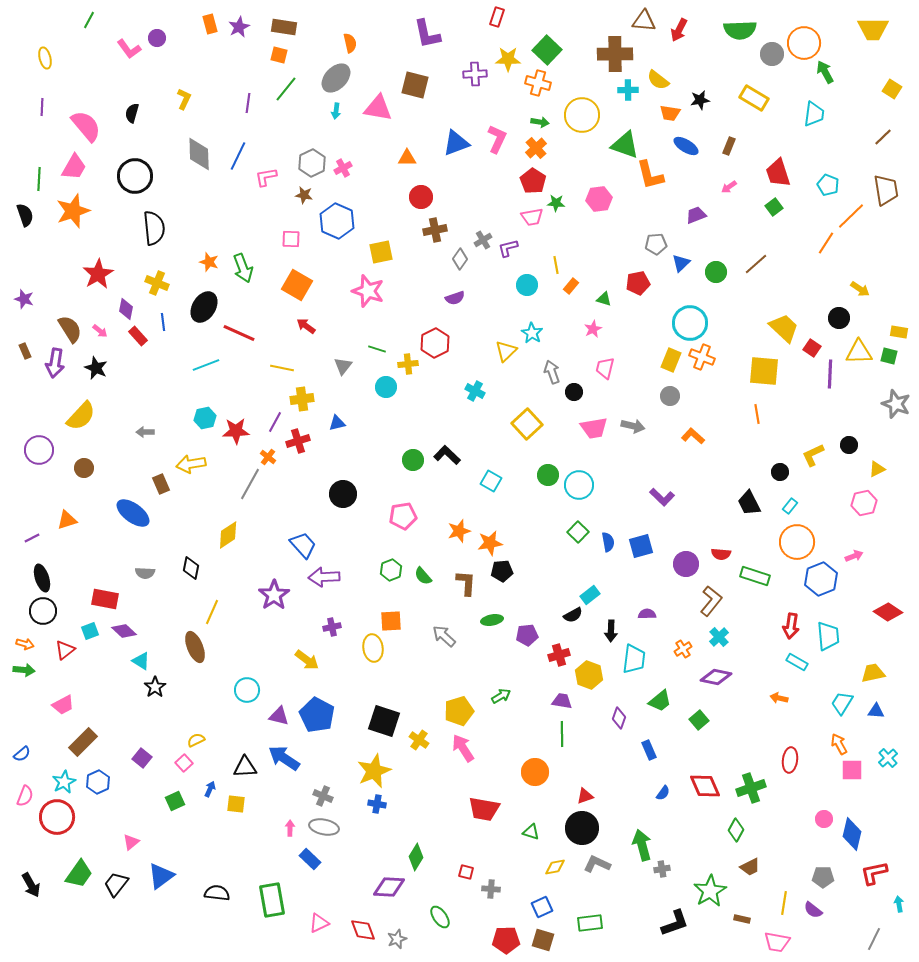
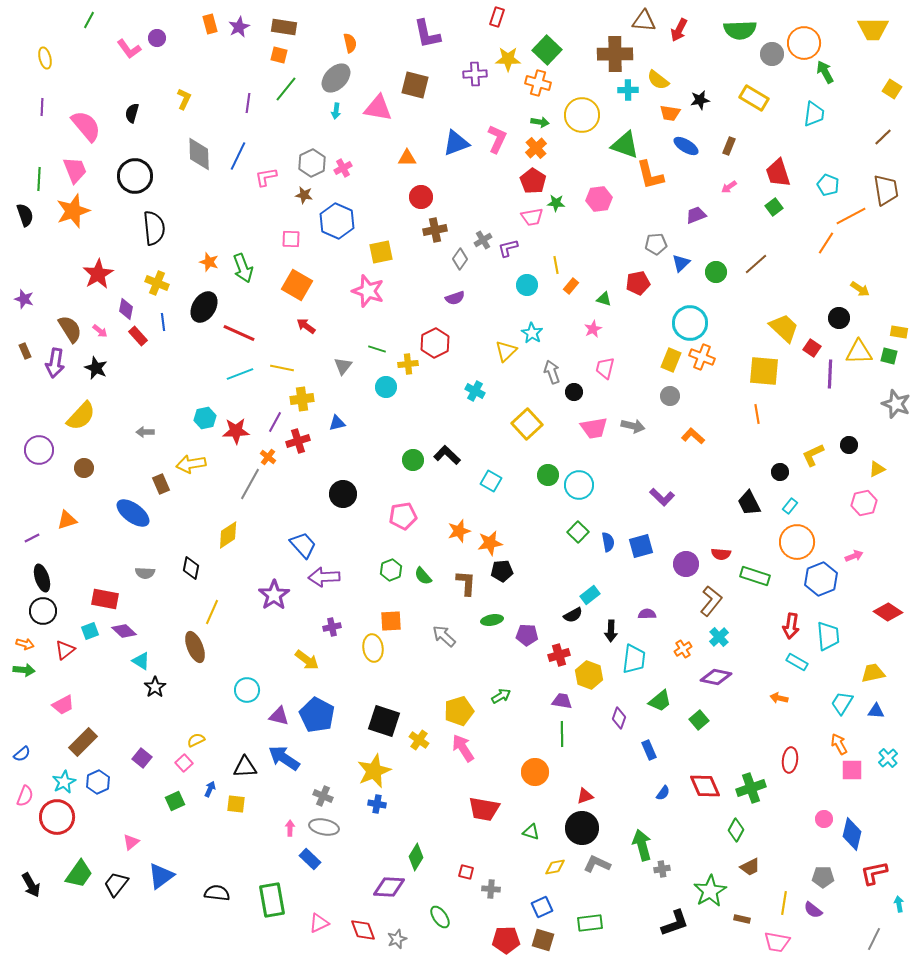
pink trapezoid at (74, 167): moved 1 px right, 3 px down; rotated 52 degrees counterclockwise
orange line at (851, 216): rotated 16 degrees clockwise
cyan line at (206, 365): moved 34 px right, 9 px down
purple pentagon at (527, 635): rotated 10 degrees clockwise
